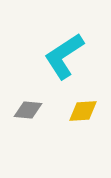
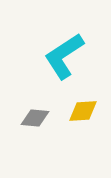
gray diamond: moved 7 px right, 8 px down
